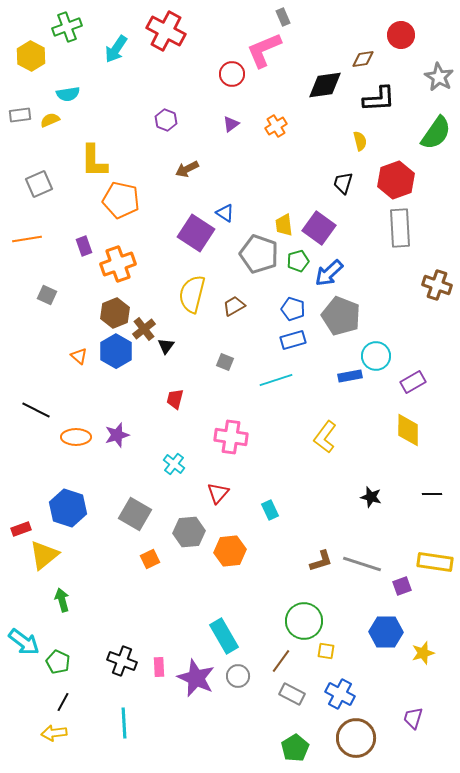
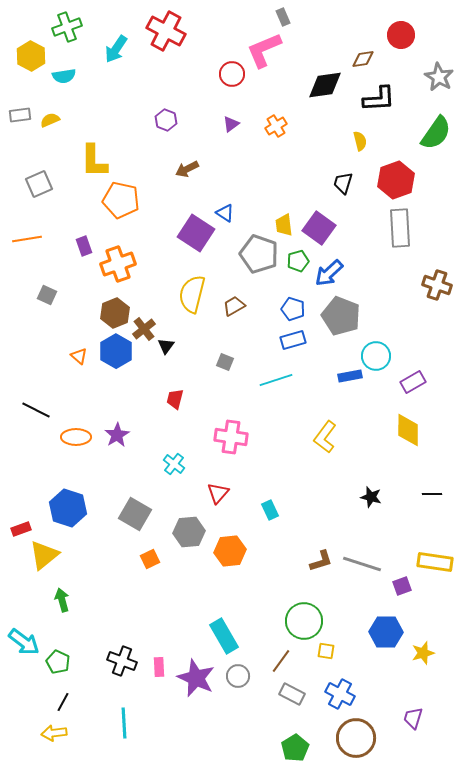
cyan semicircle at (68, 94): moved 4 px left, 18 px up
purple star at (117, 435): rotated 15 degrees counterclockwise
